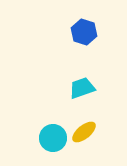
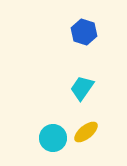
cyan trapezoid: rotated 36 degrees counterclockwise
yellow ellipse: moved 2 px right
